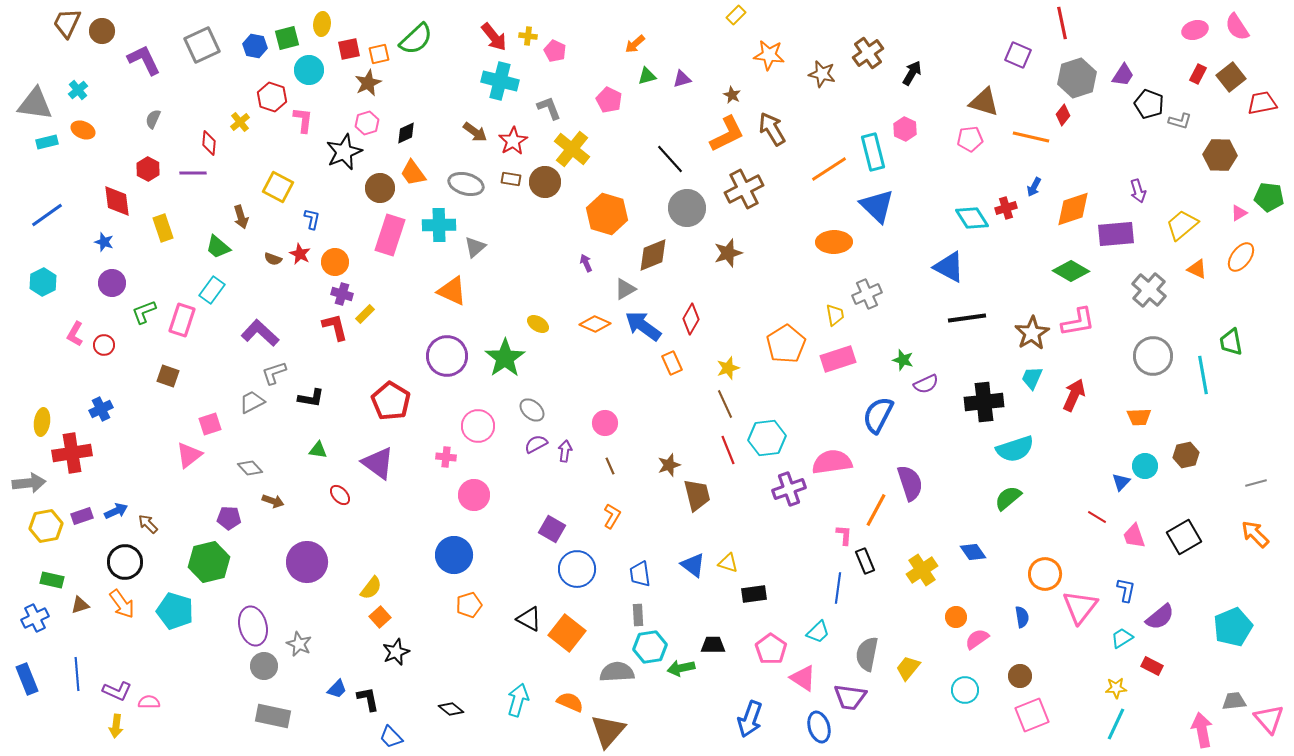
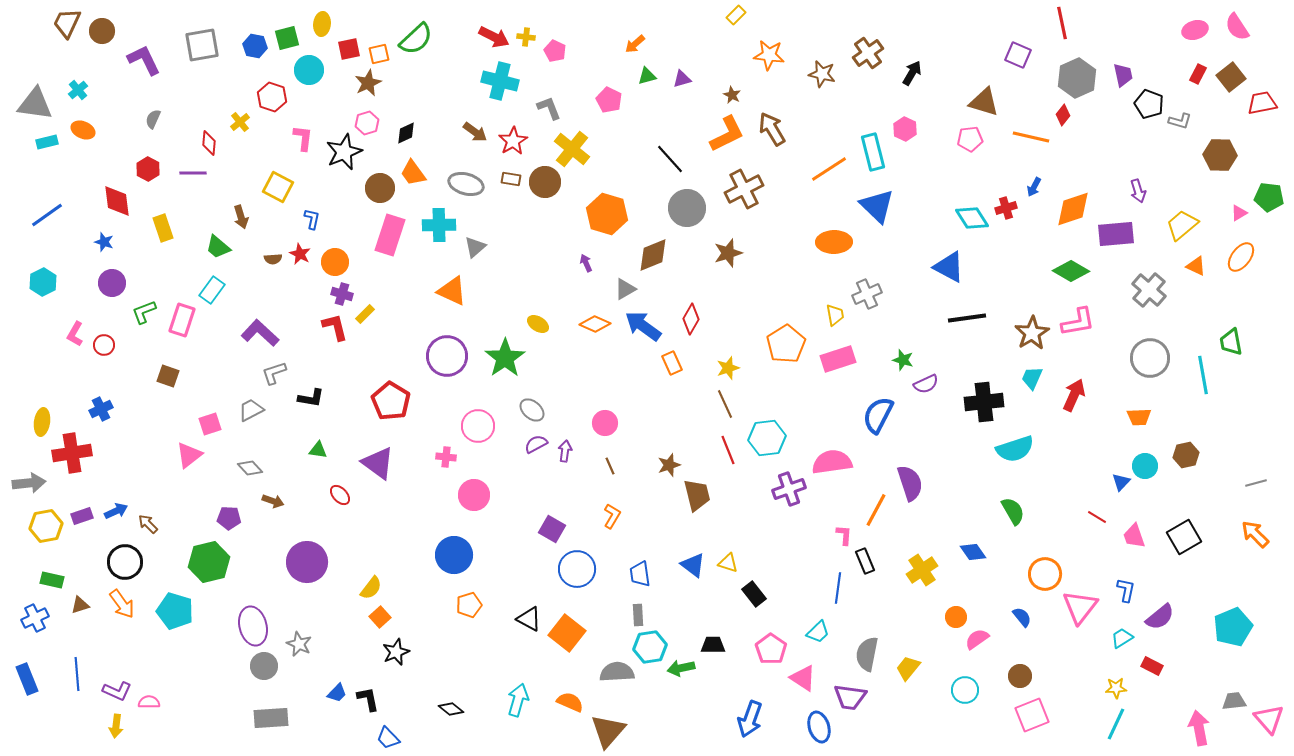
yellow cross at (528, 36): moved 2 px left, 1 px down
red arrow at (494, 37): rotated 24 degrees counterclockwise
gray square at (202, 45): rotated 15 degrees clockwise
purple trapezoid at (1123, 75): rotated 45 degrees counterclockwise
gray hexagon at (1077, 78): rotated 6 degrees counterclockwise
pink L-shape at (303, 120): moved 18 px down
brown semicircle at (273, 259): rotated 24 degrees counterclockwise
orange triangle at (1197, 269): moved 1 px left, 3 px up
gray circle at (1153, 356): moved 3 px left, 2 px down
gray trapezoid at (252, 402): moved 1 px left, 8 px down
green semicircle at (1008, 498): moved 5 px right, 13 px down; rotated 100 degrees clockwise
black rectangle at (754, 594): rotated 60 degrees clockwise
blue semicircle at (1022, 617): rotated 30 degrees counterclockwise
blue trapezoid at (337, 689): moved 4 px down
gray rectangle at (273, 716): moved 2 px left, 2 px down; rotated 16 degrees counterclockwise
pink arrow at (1202, 730): moved 3 px left, 2 px up
blue trapezoid at (391, 737): moved 3 px left, 1 px down
